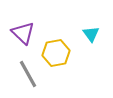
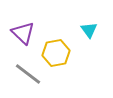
cyan triangle: moved 2 px left, 4 px up
gray line: rotated 24 degrees counterclockwise
